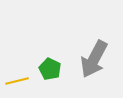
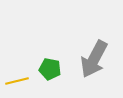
green pentagon: rotated 15 degrees counterclockwise
